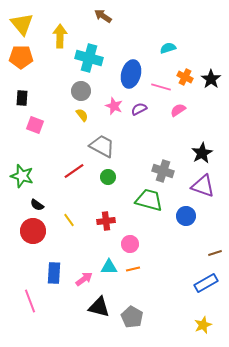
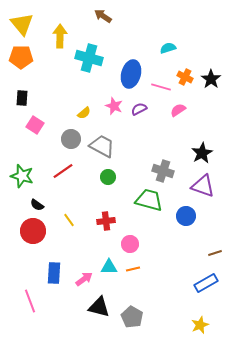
gray circle at (81, 91): moved 10 px left, 48 px down
yellow semicircle at (82, 115): moved 2 px right, 2 px up; rotated 88 degrees clockwise
pink square at (35, 125): rotated 12 degrees clockwise
red line at (74, 171): moved 11 px left
yellow star at (203, 325): moved 3 px left
